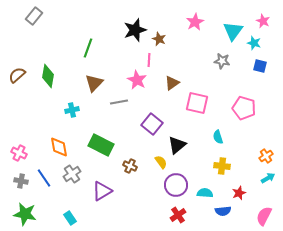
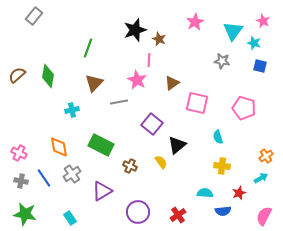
cyan arrow at (268, 178): moved 7 px left
purple circle at (176, 185): moved 38 px left, 27 px down
